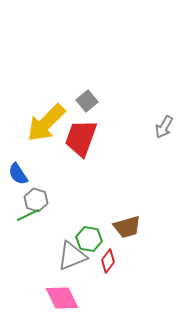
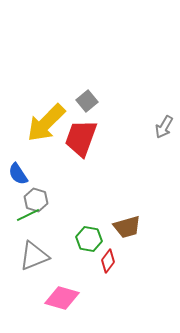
gray triangle: moved 38 px left
pink diamond: rotated 48 degrees counterclockwise
